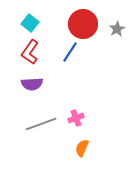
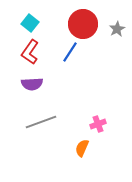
pink cross: moved 22 px right, 6 px down
gray line: moved 2 px up
